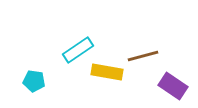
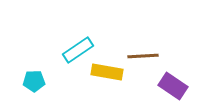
brown line: rotated 12 degrees clockwise
cyan pentagon: rotated 10 degrees counterclockwise
